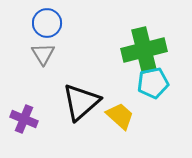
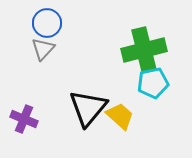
gray triangle: moved 5 px up; rotated 15 degrees clockwise
black triangle: moved 7 px right, 6 px down; rotated 9 degrees counterclockwise
